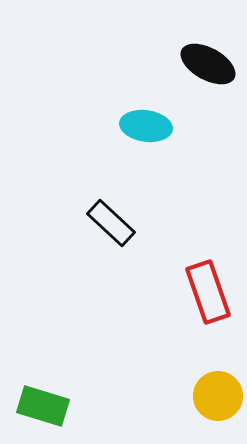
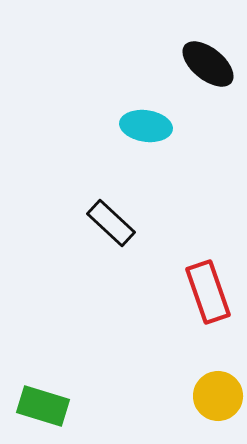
black ellipse: rotated 10 degrees clockwise
